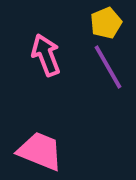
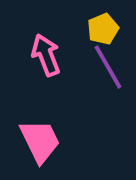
yellow pentagon: moved 3 px left, 6 px down
pink trapezoid: moved 10 px up; rotated 42 degrees clockwise
